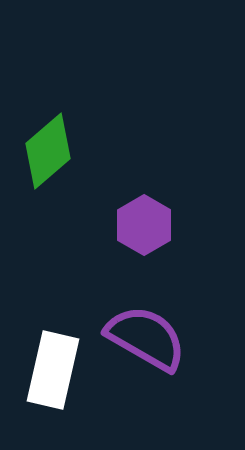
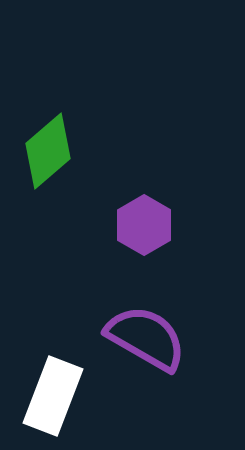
white rectangle: moved 26 px down; rotated 8 degrees clockwise
